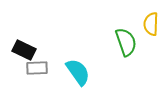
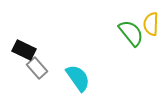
green semicircle: moved 5 px right, 9 px up; rotated 20 degrees counterclockwise
gray rectangle: rotated 50 degrees clockwise
cyan semicircle: moved 6 px down
